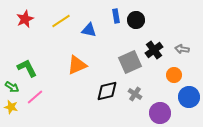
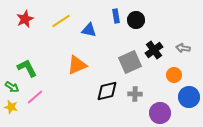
gray arrow: moved 1 px right, 1 px up
gray cross: rotated 32 degrees counterclockwise
